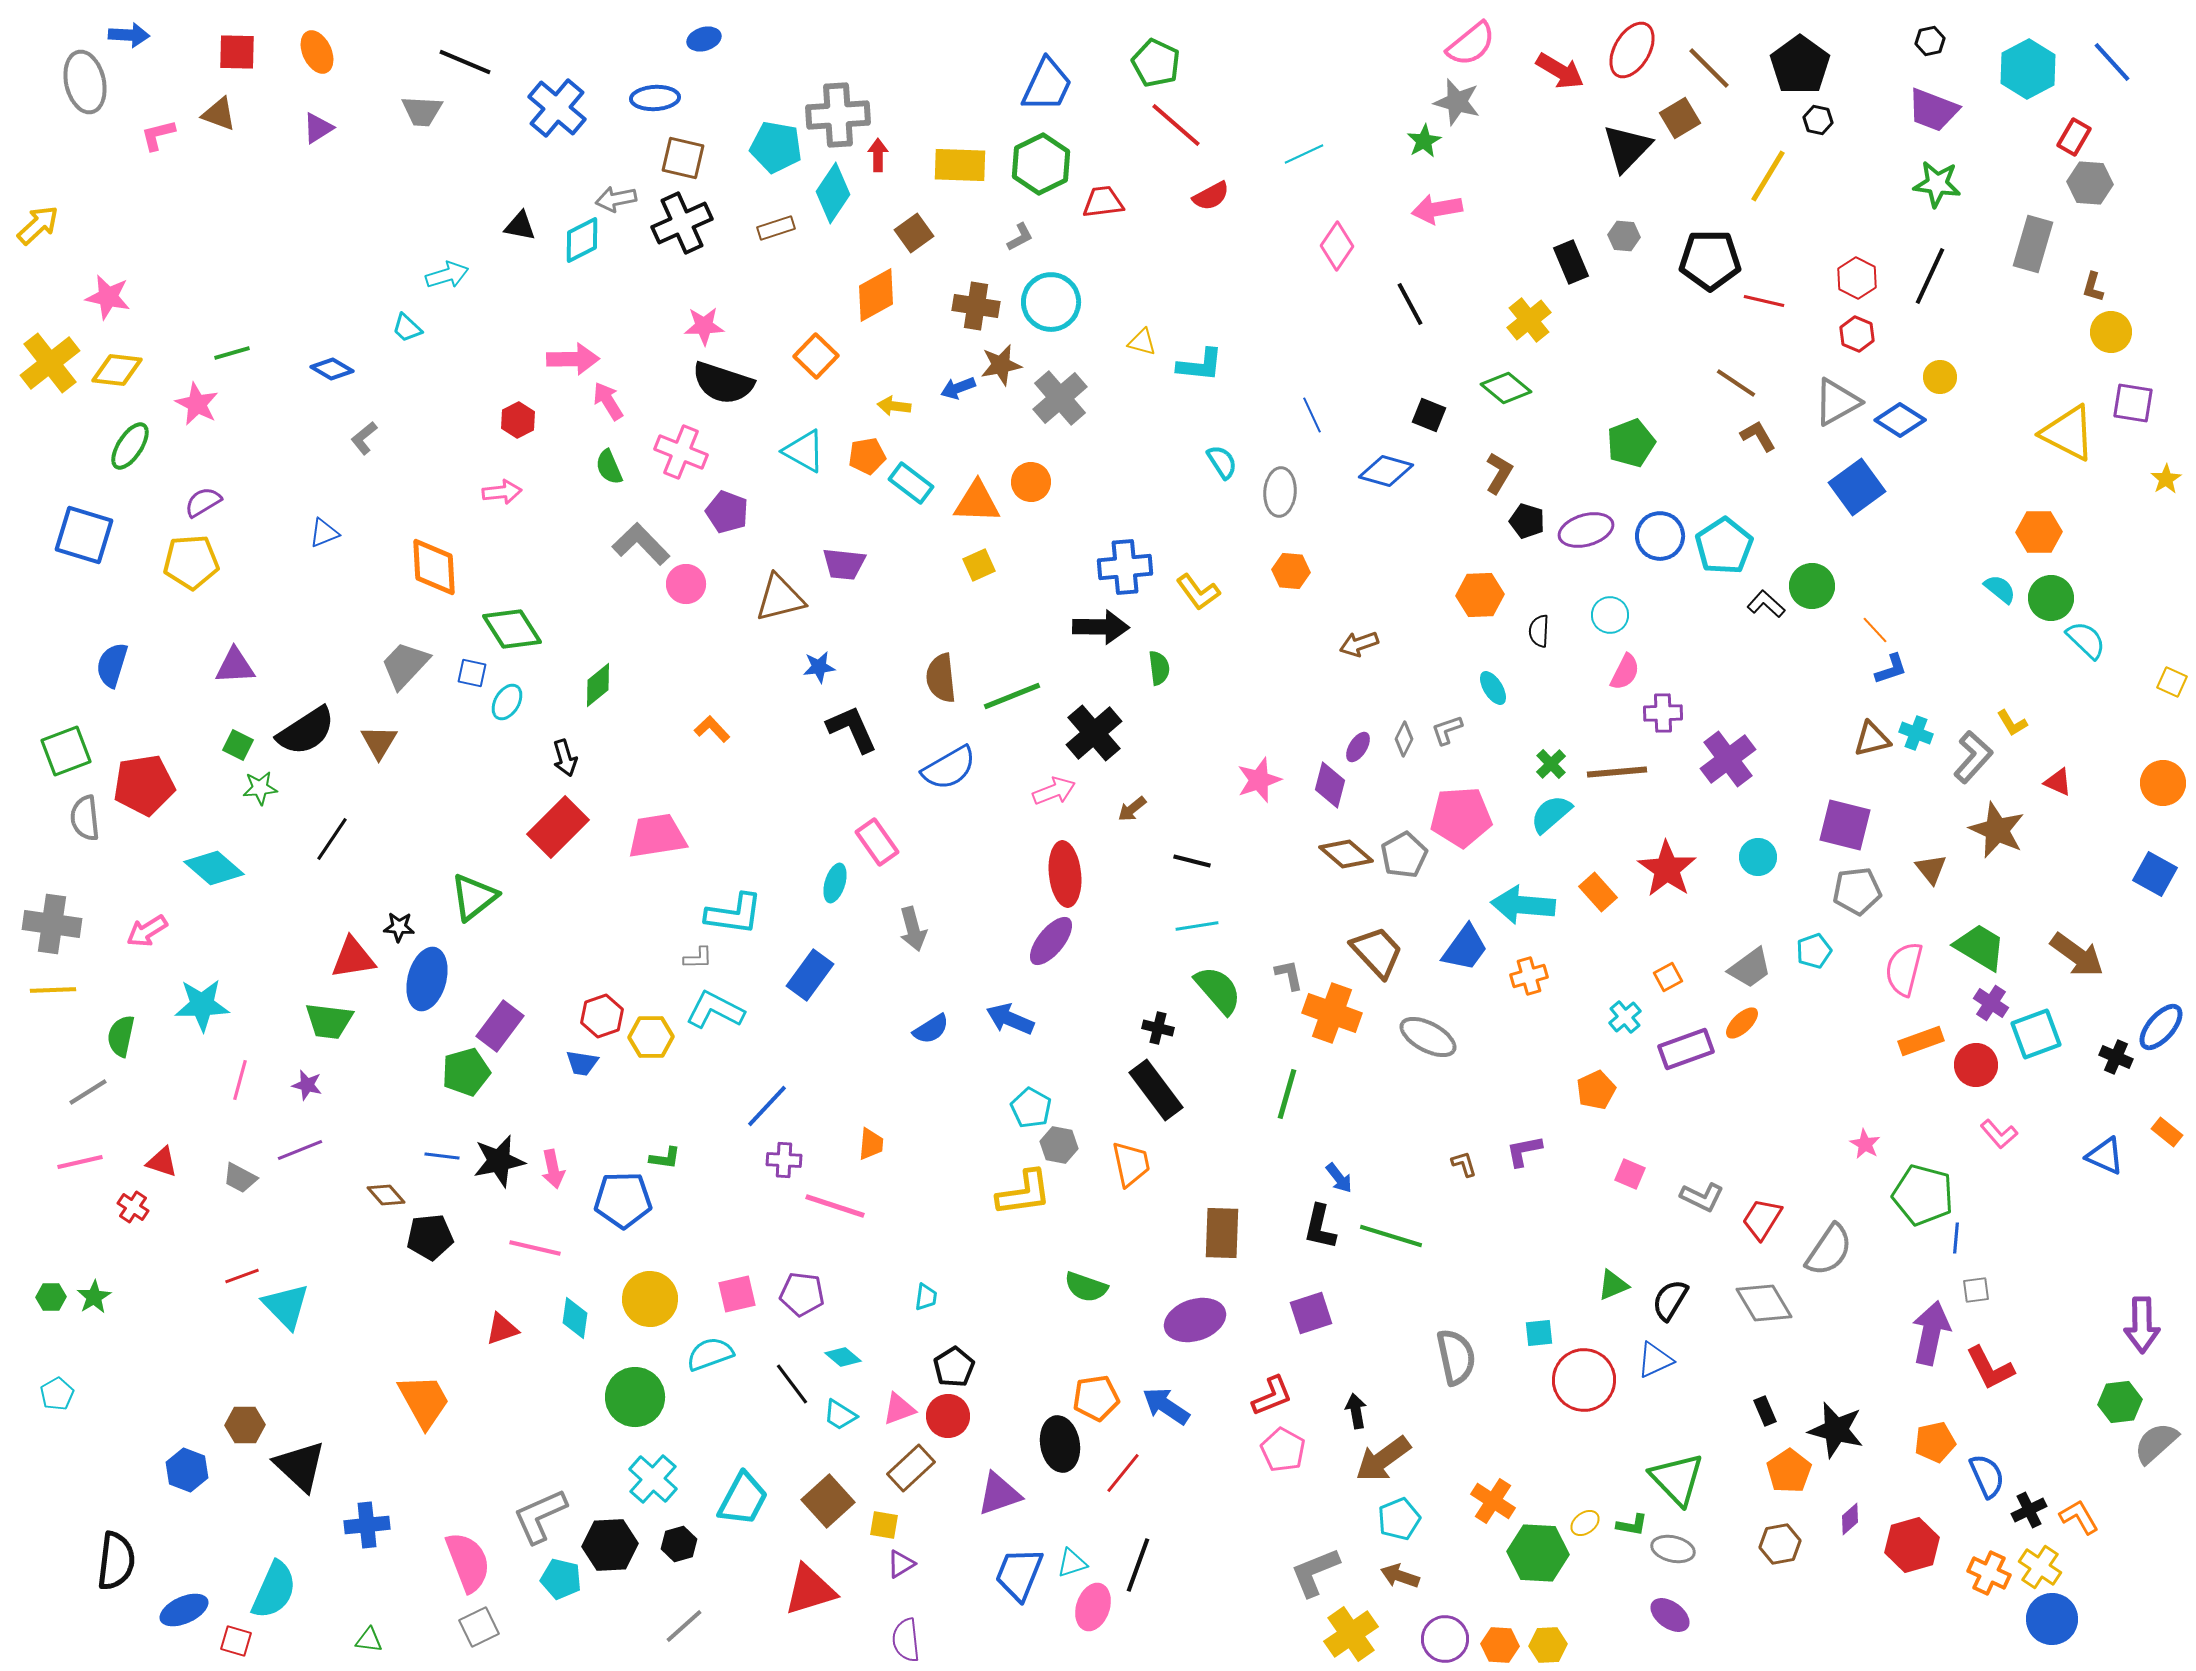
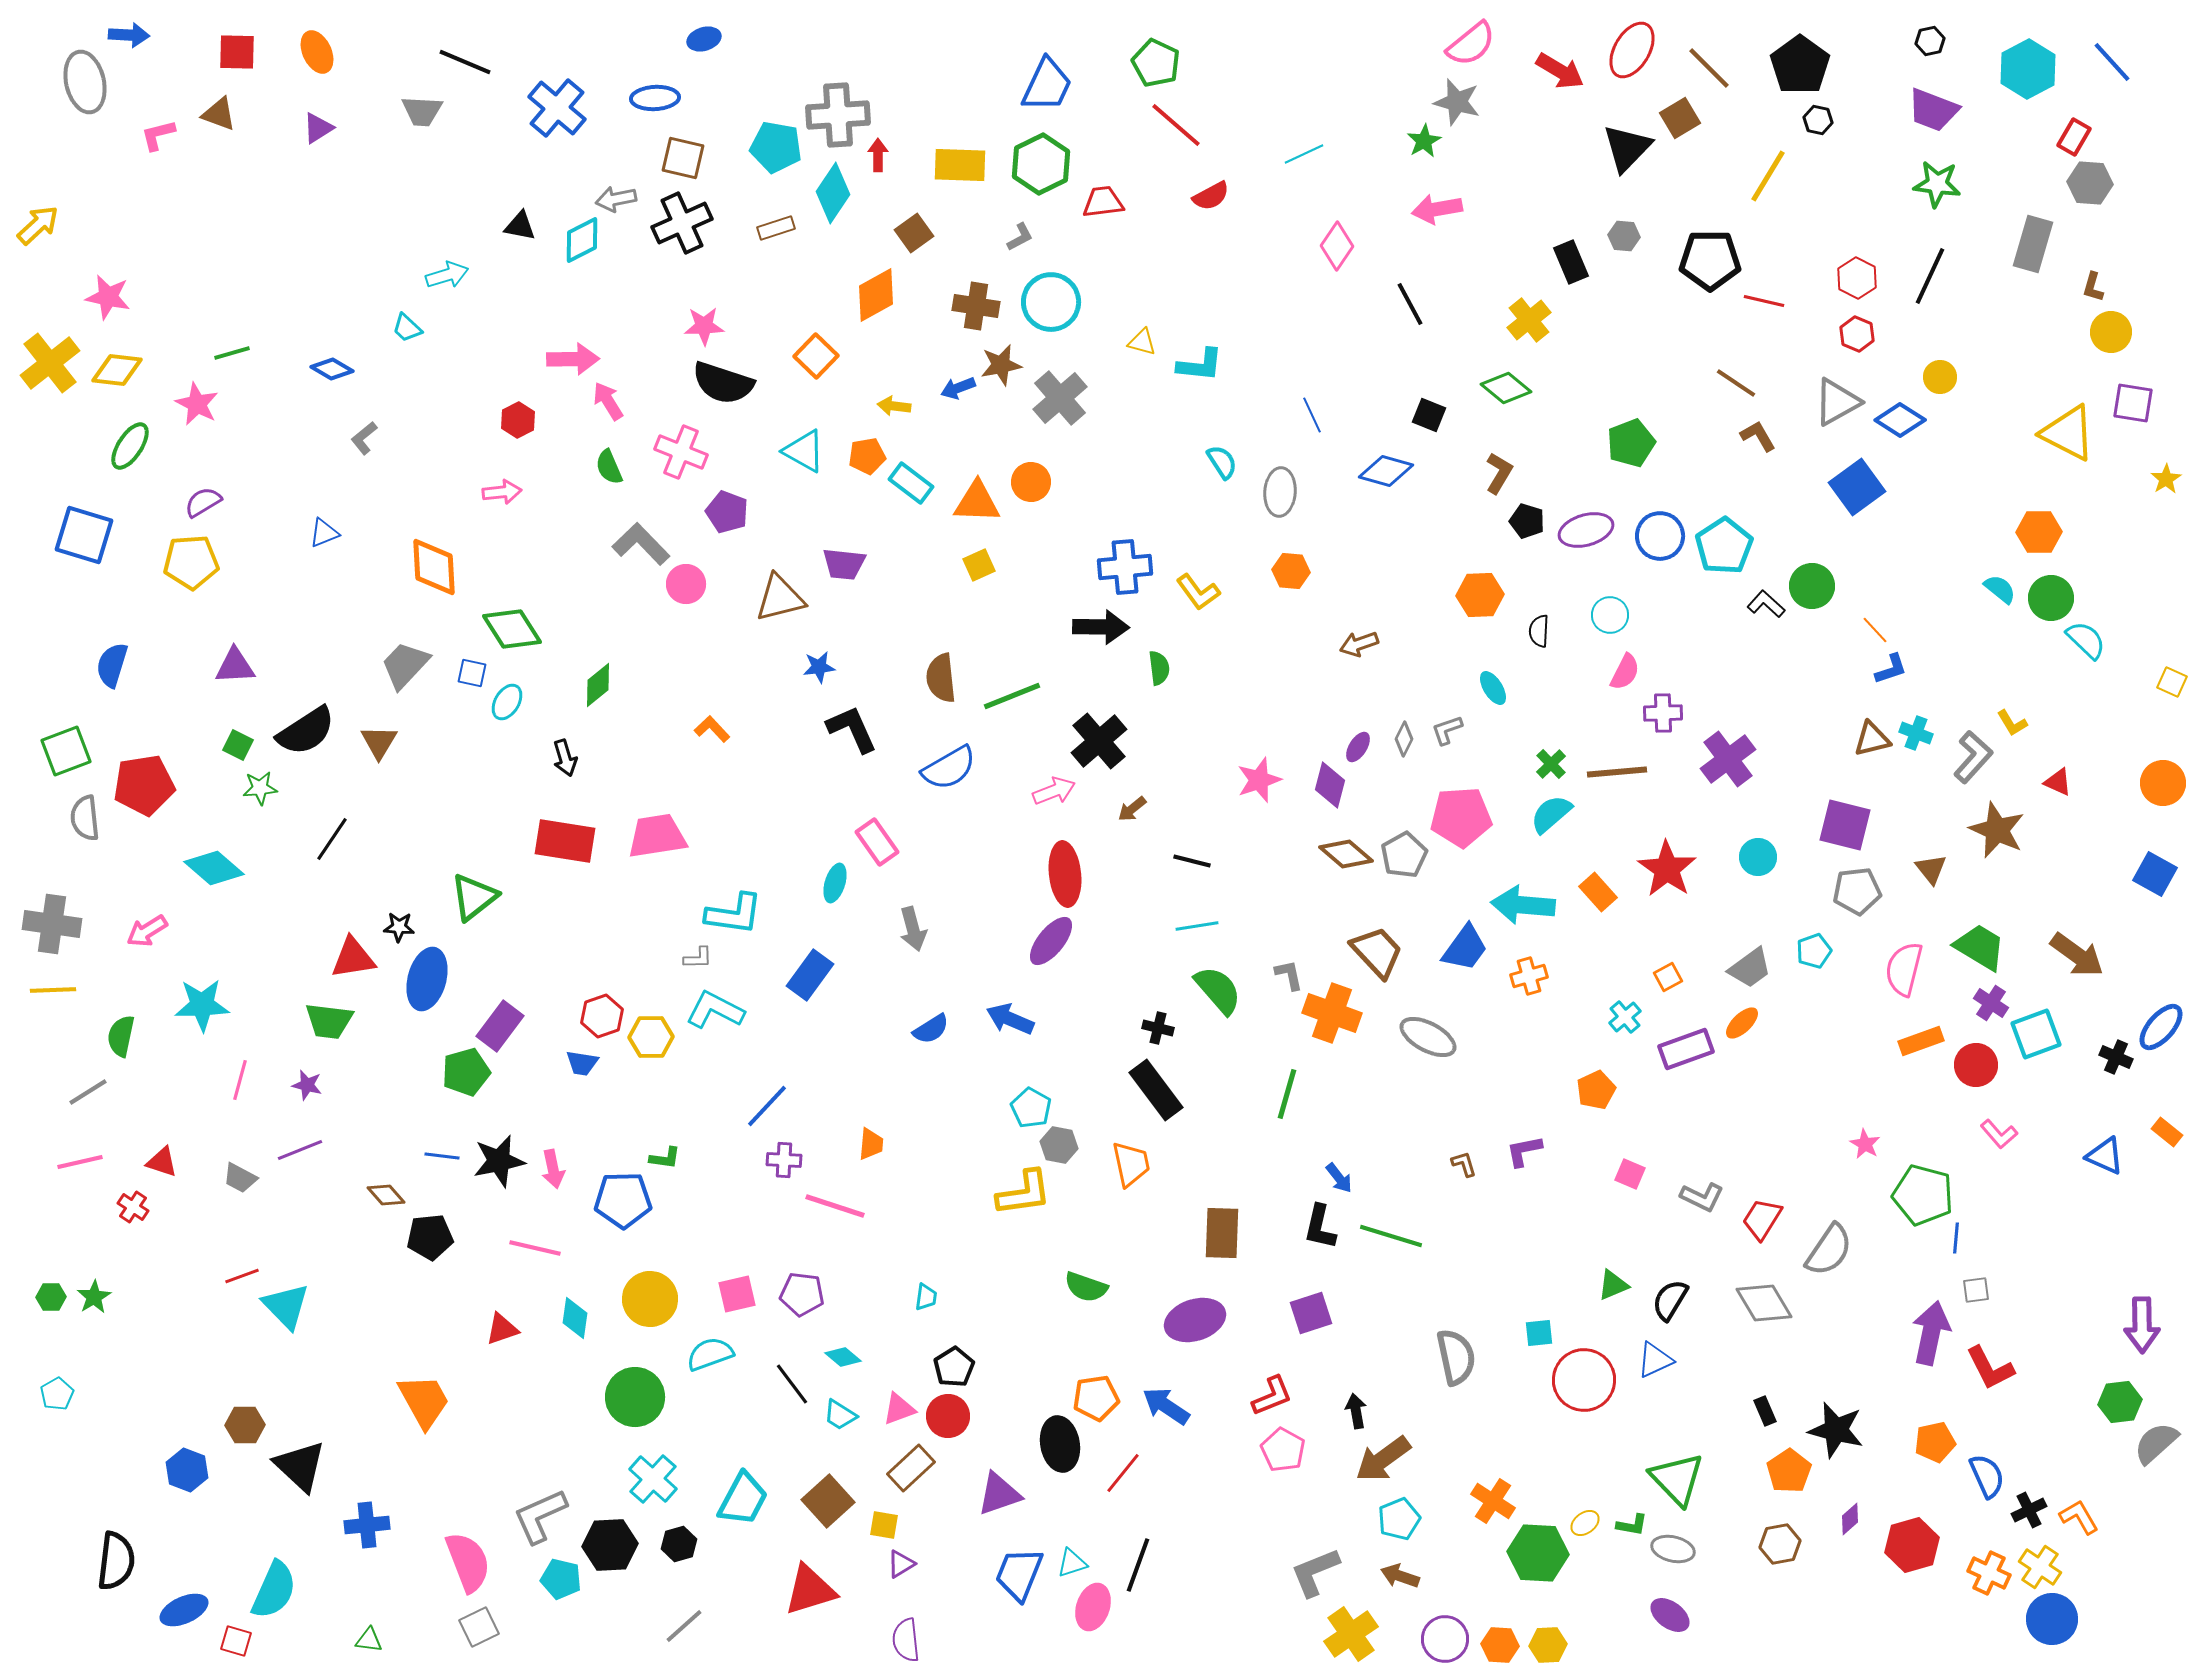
black cross at (1094, 733): moved 5 px right, 8 px down
red rectangle at (558, 827): moved 7 px right, 14 px down; rotated 54 degrees clockwise
